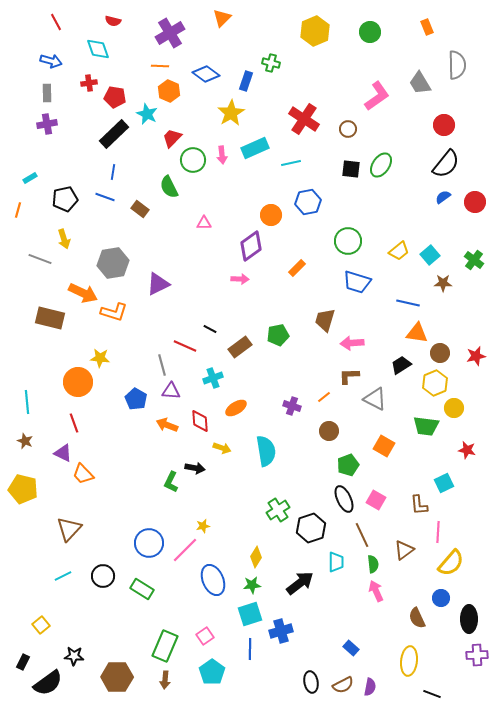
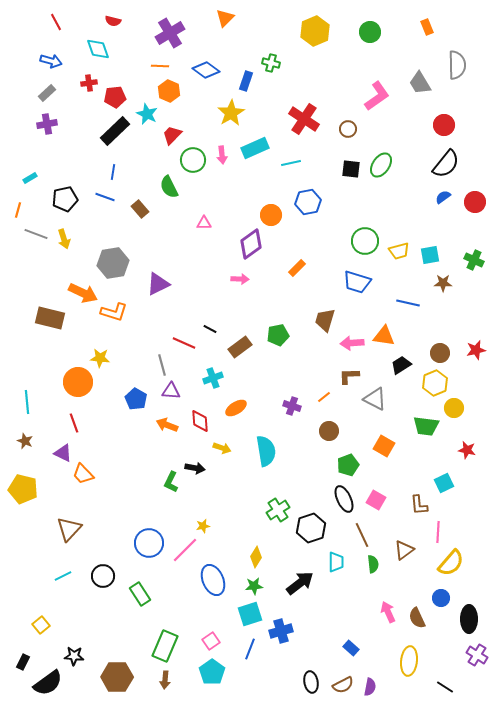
orange triangle at (222, 18): moved 3 px right
blue diamond at (206, 74): moved 4 px up
gray rectangle at (47, 93): rotated 48 degrees clockwise
red pentagon at (115, 97): rotated 15 degrees counterclockwise
black rectangle at (114, 134): moved 1 px right, 3 px up
red trapezoid at (172, 138): moved 3 px up
brown rectangle at (140, 209): rotated 12 degrees clockwise
green circle at (348, 241): moved 17 px right
purple diamond at (251, 246): moved 2 px up
yellow trapezoid at (399, 251): rotated 25 degrees clockwise
cyan square at (430, 255): rotated 30 degrees clockwise
gray line at (40, 259): moved 4 px left, 25 px up
green cross at (474, 260): rotated 12 degrees counterclockwise
orange triangle at (417, 333): moved 33 px left, 3 px down
red line at (185, 346): moved 1 px left, 3 px up
red star at (476, 356): moved 6 px up
green star at (252, 585): moved 2 px right, 1 px down
green rectangle at (142, 589): moved 2 px left, 5 px down; rotated 25 degrees clockwise
pink arrow at (376, 591): moved 12 px right, 21 px down
pink square at (205, 636): moved 6 px right, 5 px down
blue line at (250, 649): rotated 20 degrees clockwise
purple cross at (477, 655): rotated 35 degrees clockwise
black line at (432, 694): moved 13 px right, 7 px up; rotated 12 degrees clockwise
